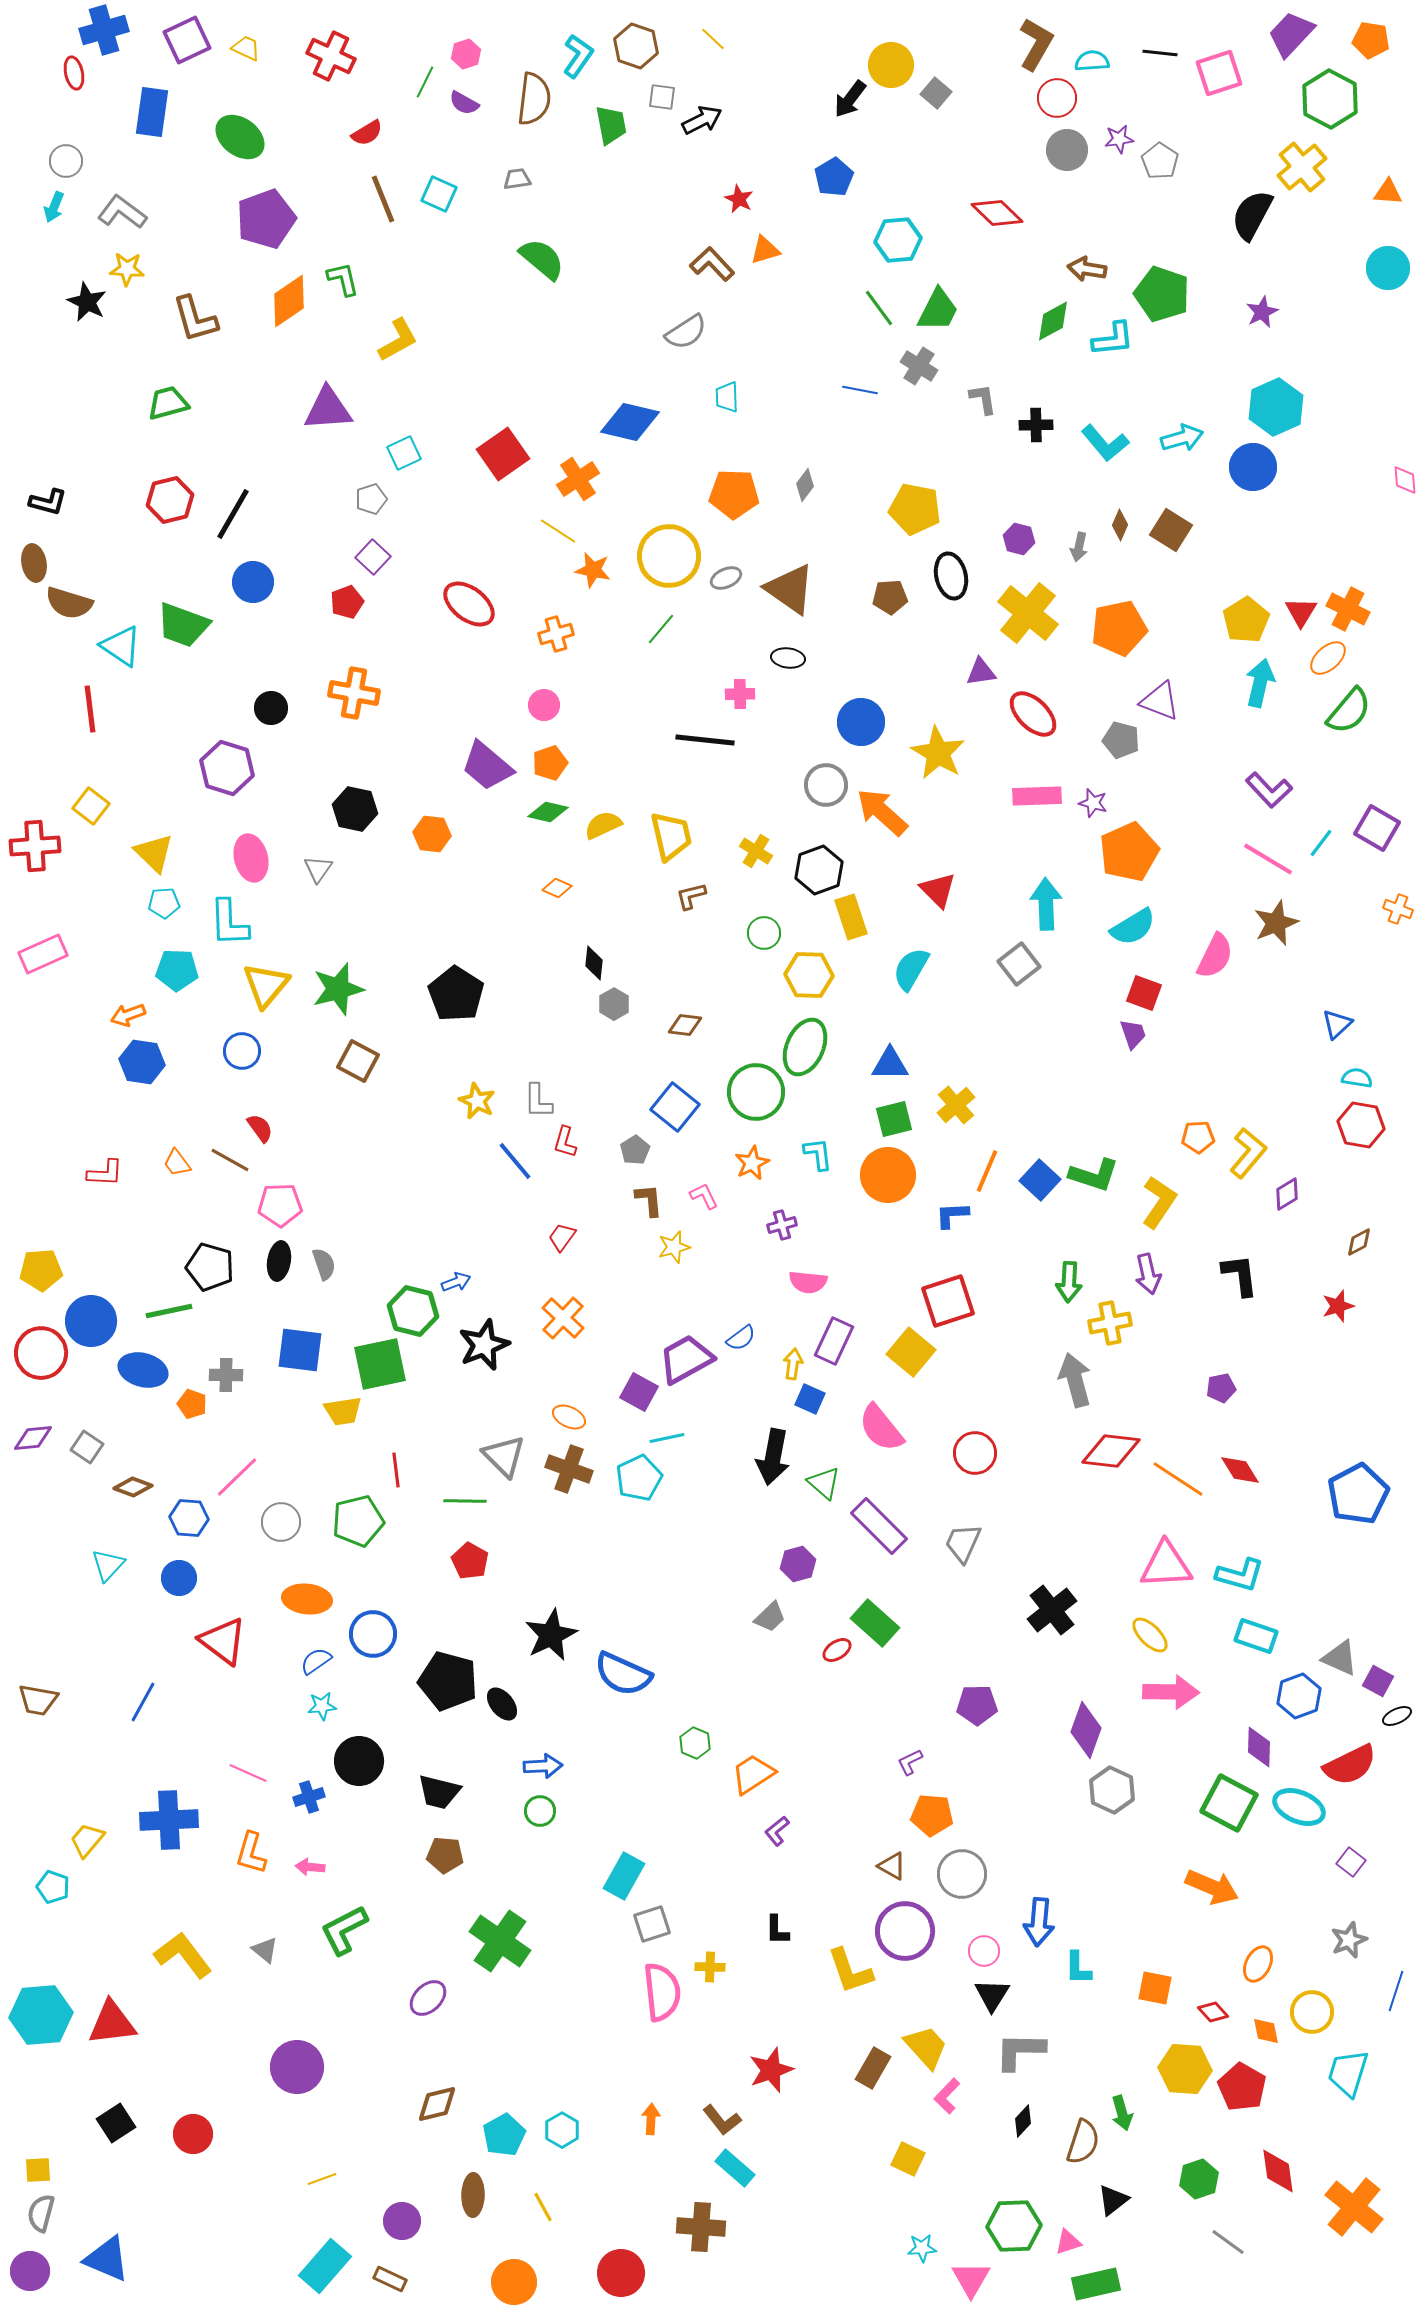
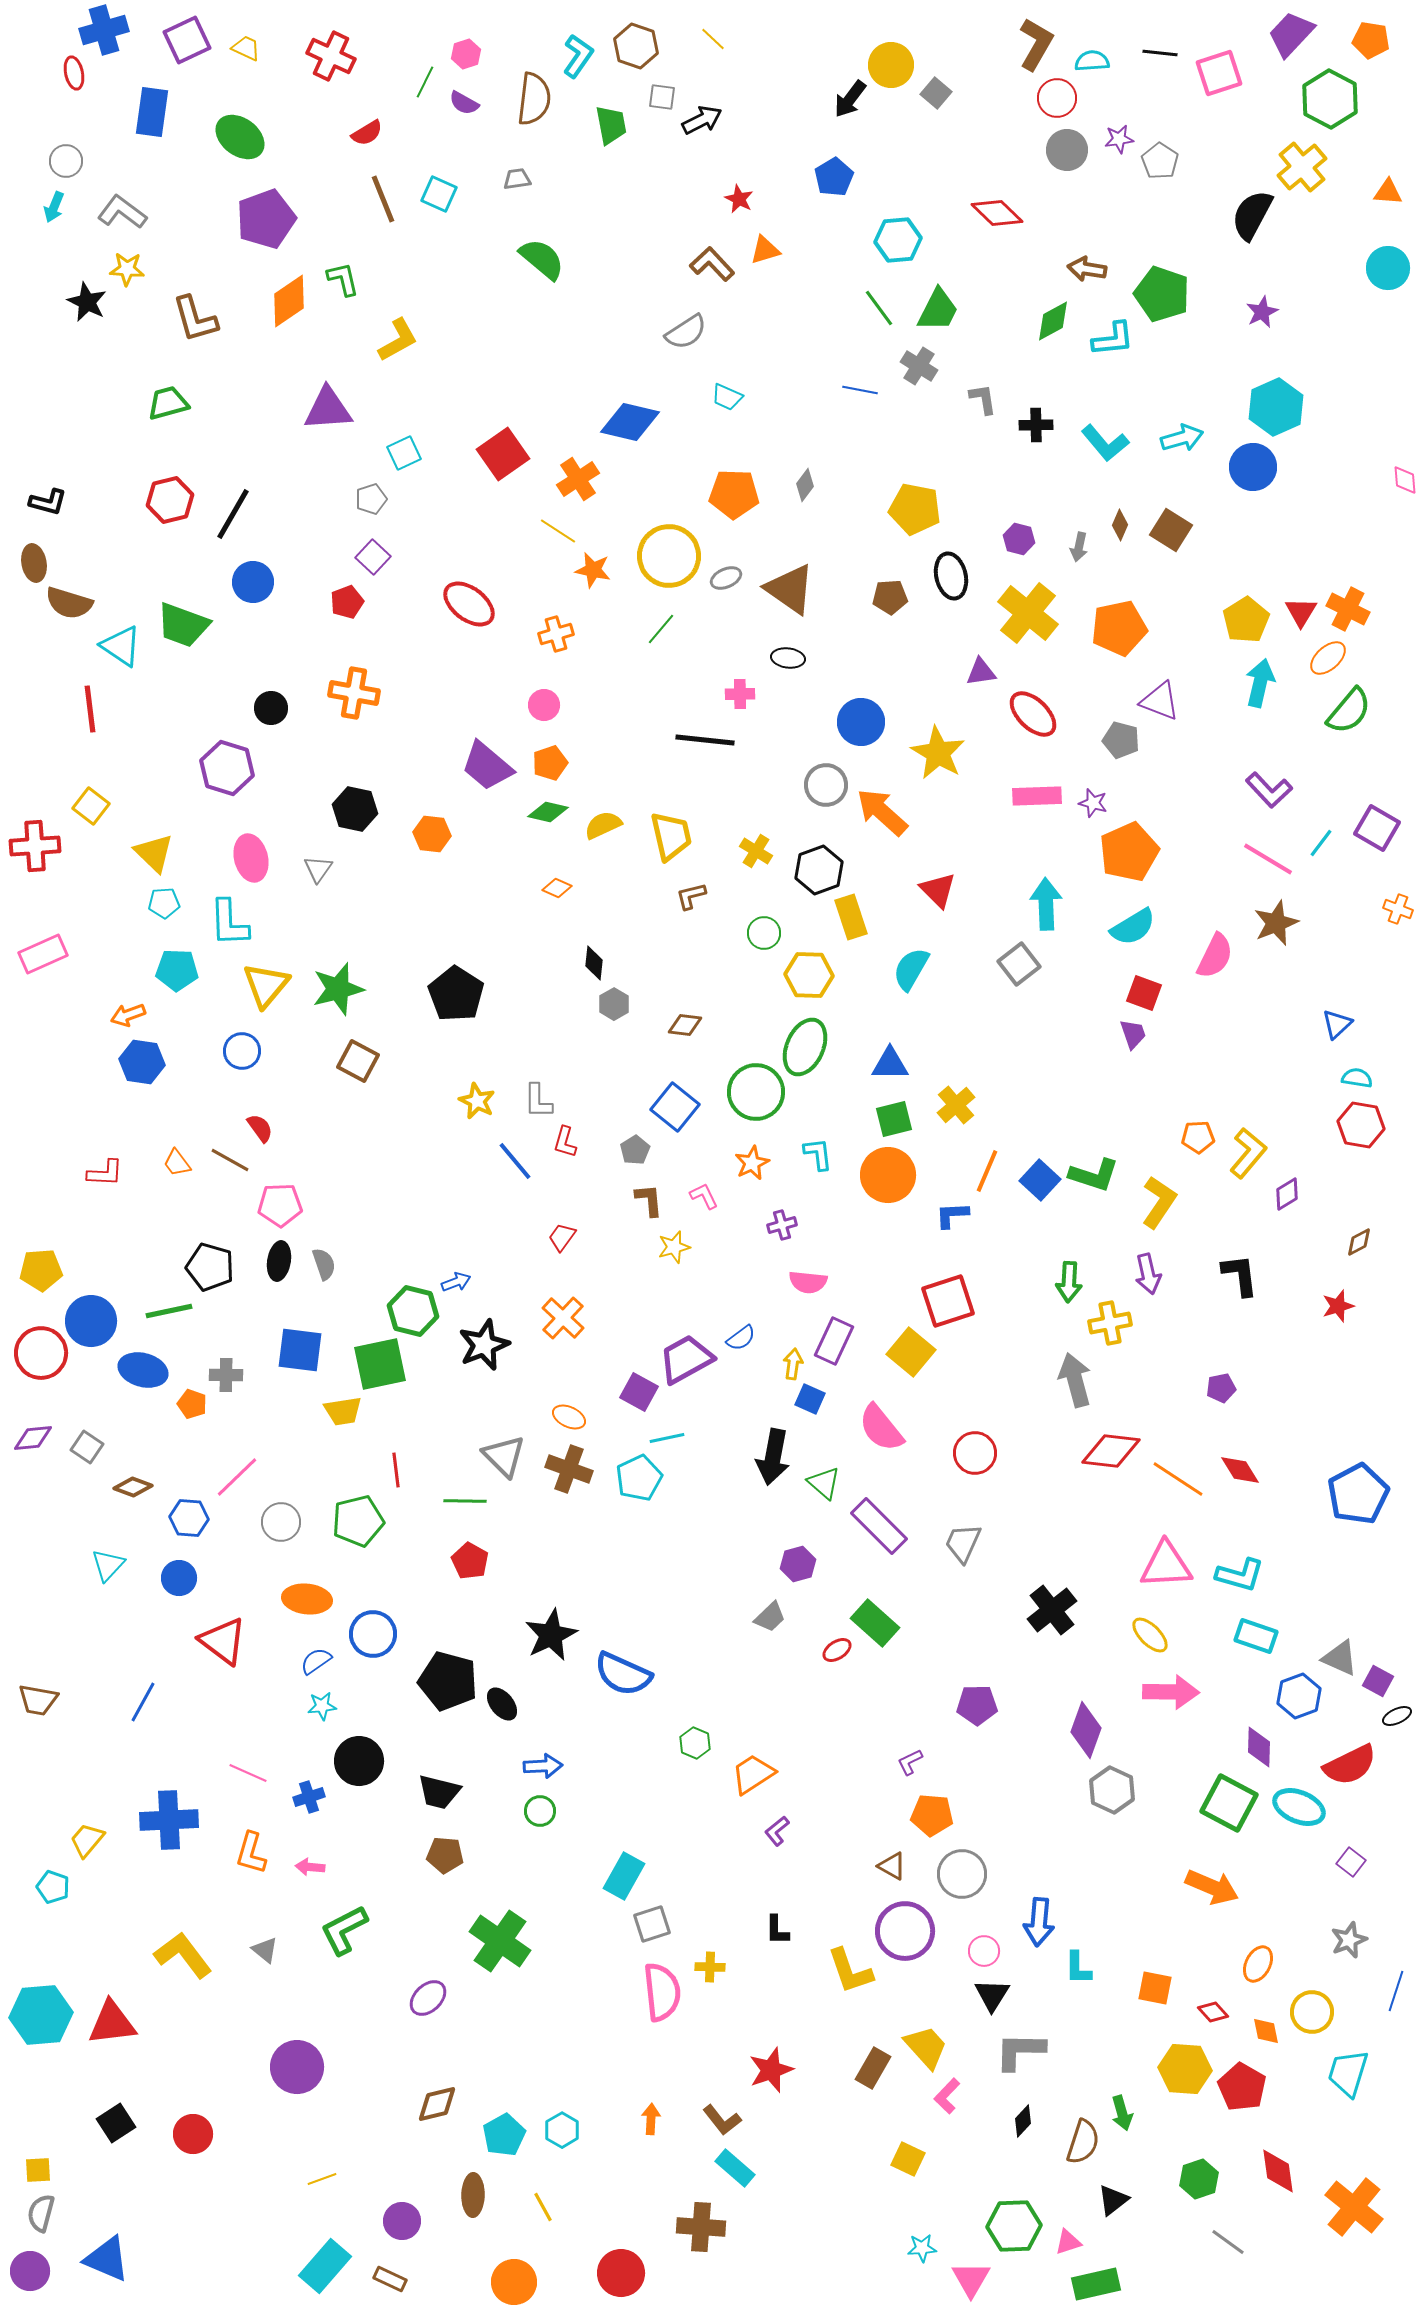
cyan trapezoid at (727, 397): rotated 64 degrees counterclockwise
